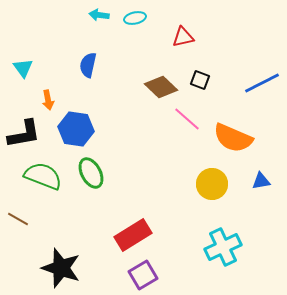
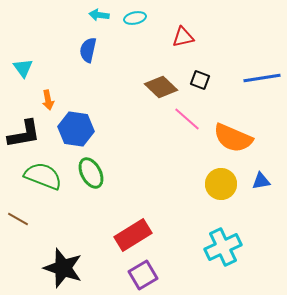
blue semicircle: moved 15 px up
blue line: moved 5 px up; rotated 18 degrees clockwise
yellow circle: moved 9 px right
black star: moved 2 px right
